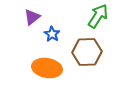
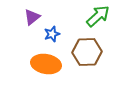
green arrow: rotated 15 degrees clockwise
blue star: rotated 21 degrees clockwise
orange ellipse: moved 1 px left, 4 px up
